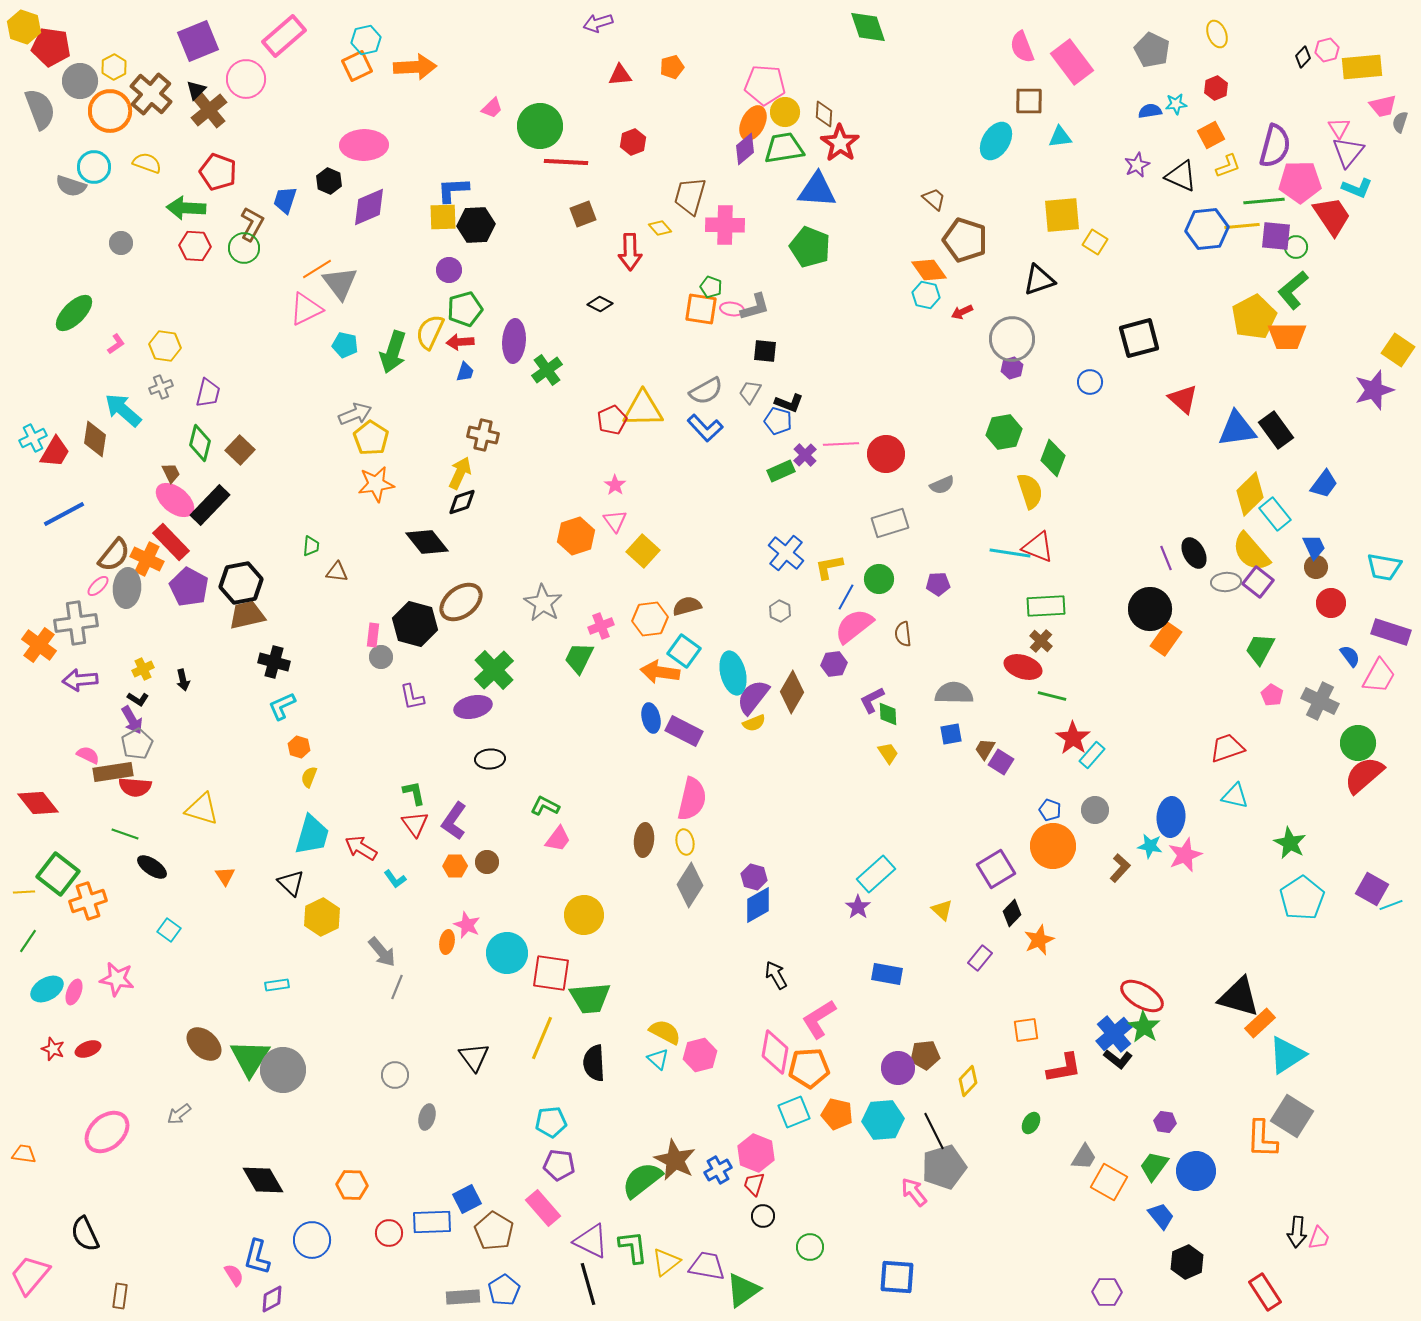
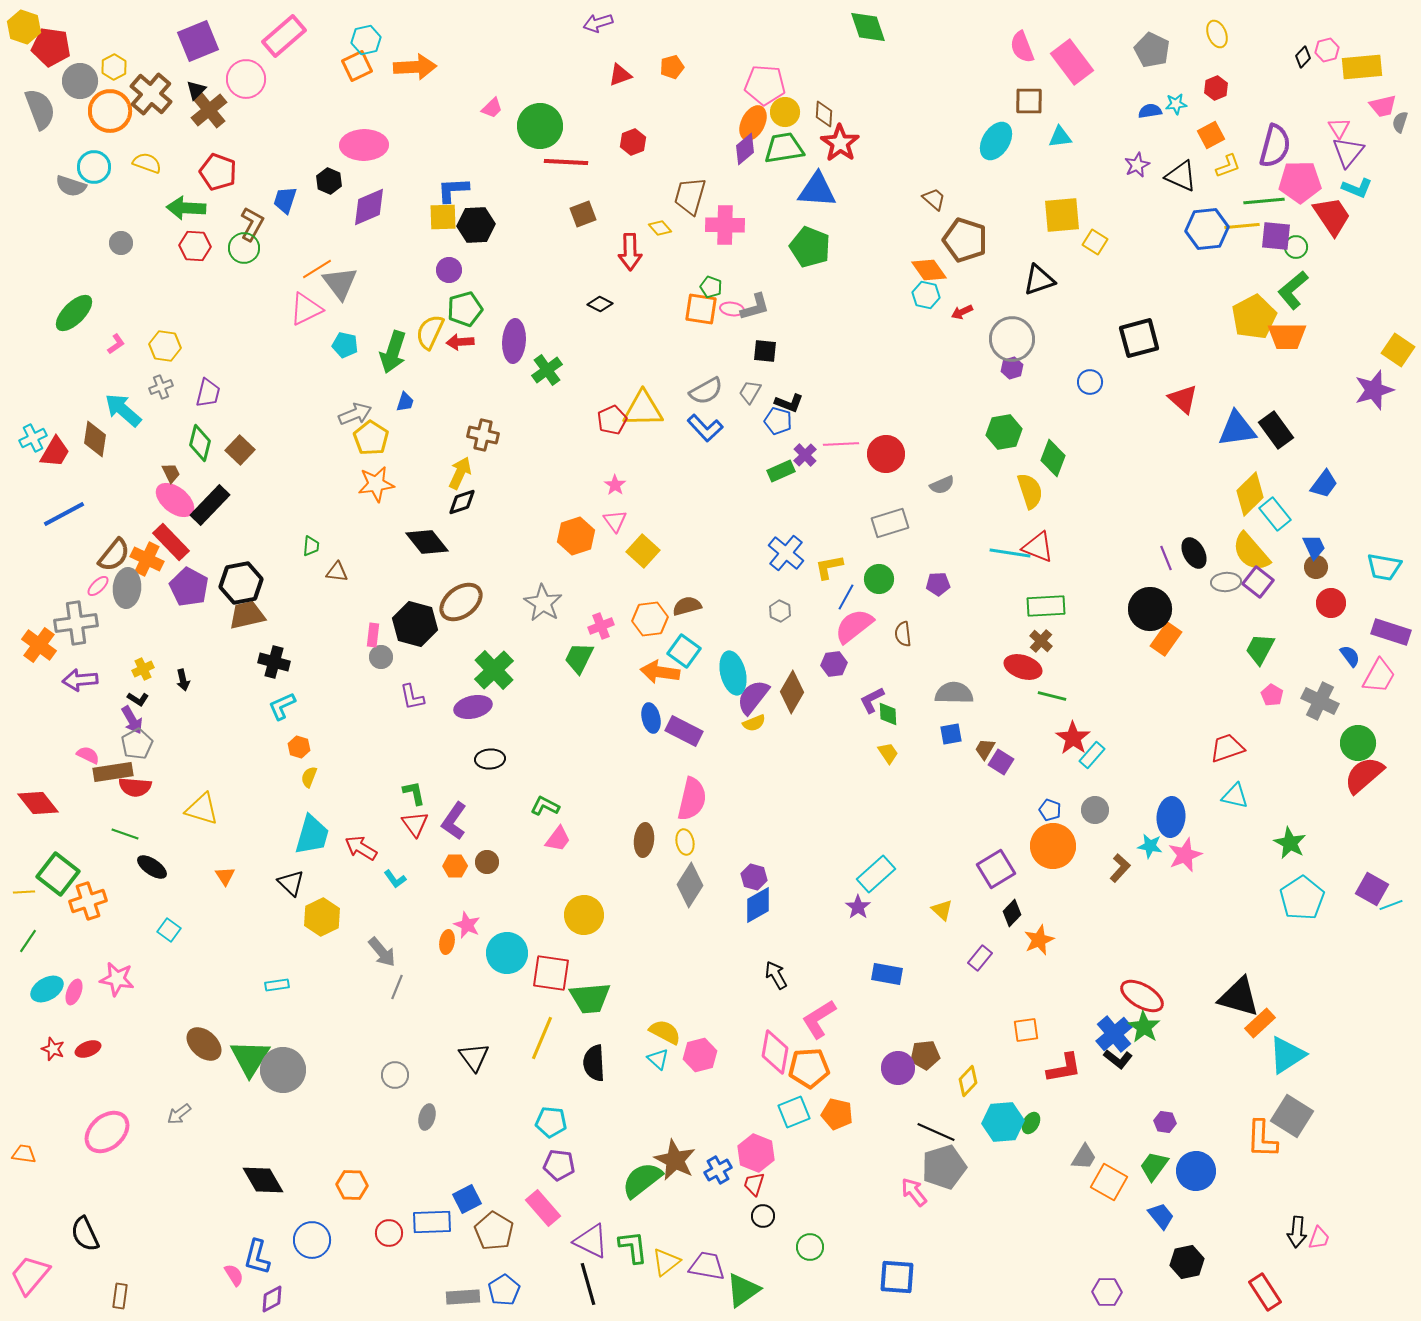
red triangle at (620, 75): rotated 15 degrees counterclockwise
blue trapezoid at (465, 372): moved 60 px left, 30 px down
cyan hexagon at (883, 1120): moved 120 px right, 2 px down
cyan pentagon at (551, 1122): rotated 12 degrees clockwise
black line at (934, 1131): moved 2 px right, 1 px down; rotated 39 degrees counterclockwise
black hexagon at (1187, 1262): rotated 12 degrees clockwise
